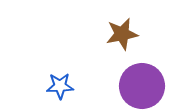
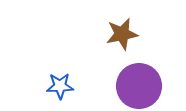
purple circle: moved 3 px left
